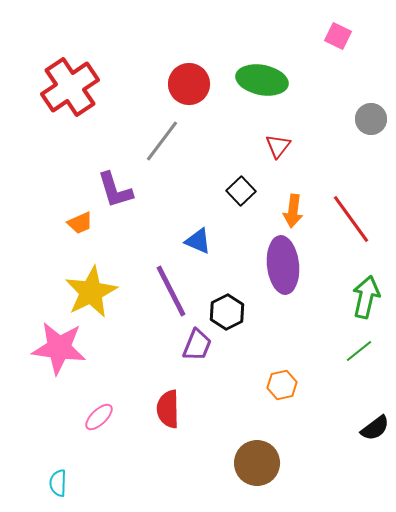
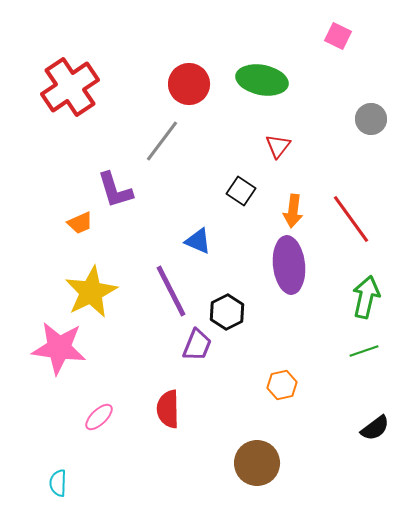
black square: rotated 12 degrees counterclockwise
purple ellipse: moved 6 px right
green line: moved 5 px right; rotated 20 degrees clockwise
